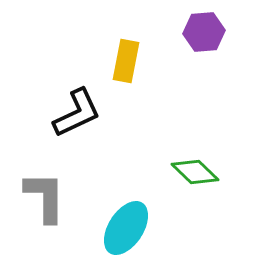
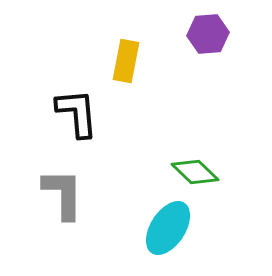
purple hexagon: moved 4 px right, 2 px down
black L-shape: rotated 70 degrees counterclockwise
gray L-shape: moved 18 px right, 3 px up
cyan ellipse: moved 42 px right
